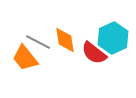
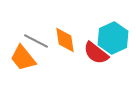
gray line: moved 2 px left, 1 px up
red semicircle: moved 2 px right
orange trapezoid: moved 2 px left
